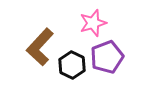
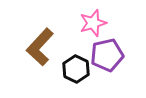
purple pentagon: moved 2 px up; rotated 8 degrees clockwise
black hexagon: moved 4 px right, 4 px down
